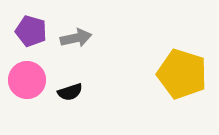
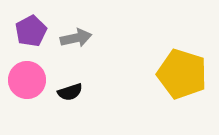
purple pentagon: rotated 28 degrees clockwise
